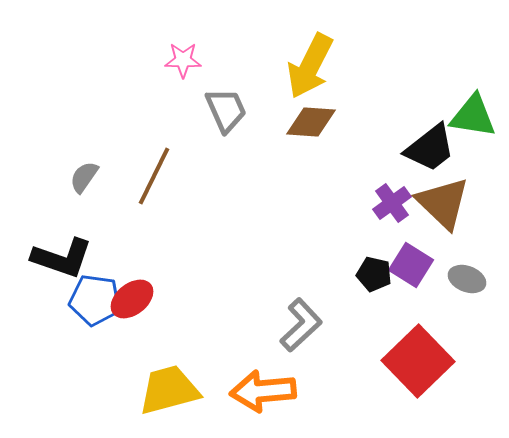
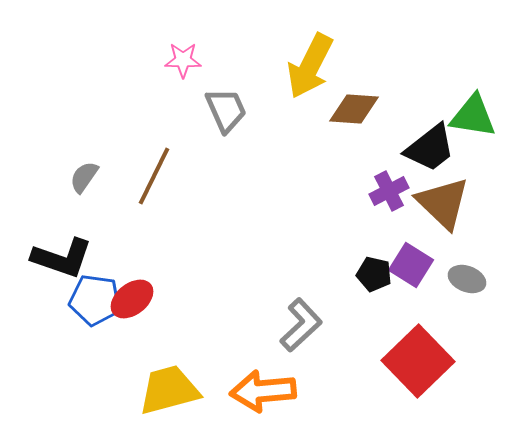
brown diamond: moved 43 px right, 13 px up
purple cross: moved 3 px left, 12 px up; rotated 9 degrees clockwise
